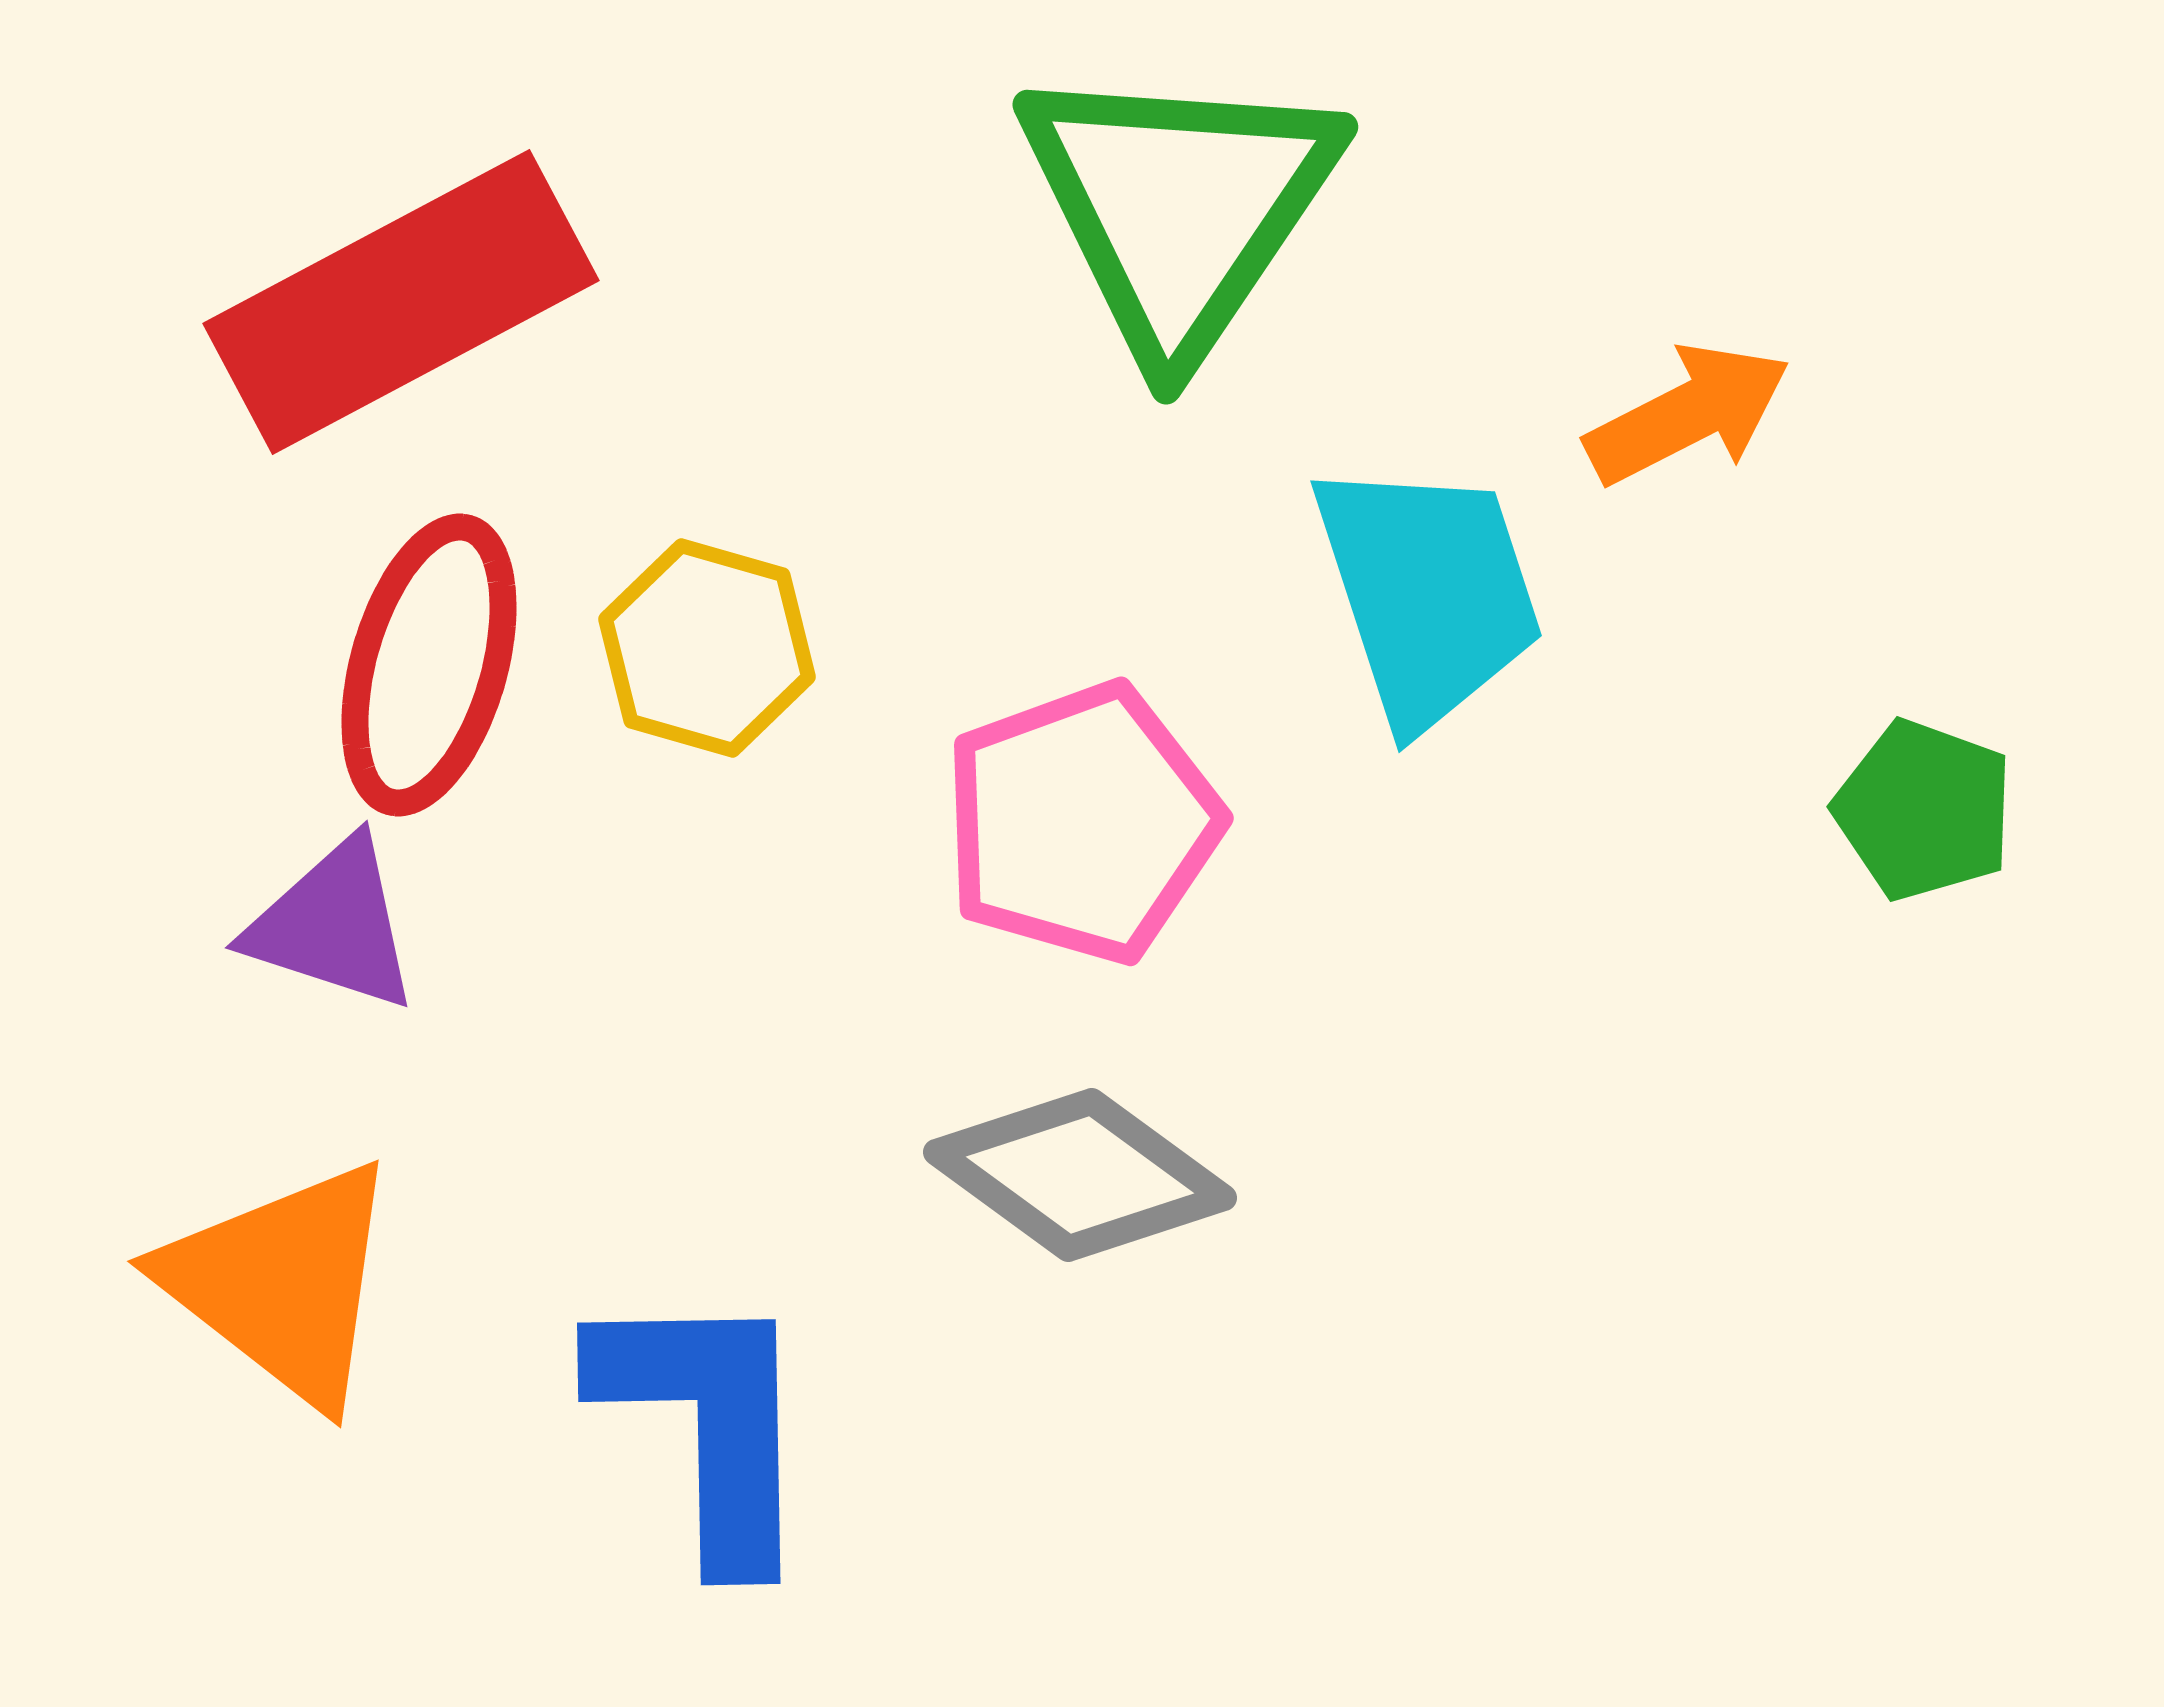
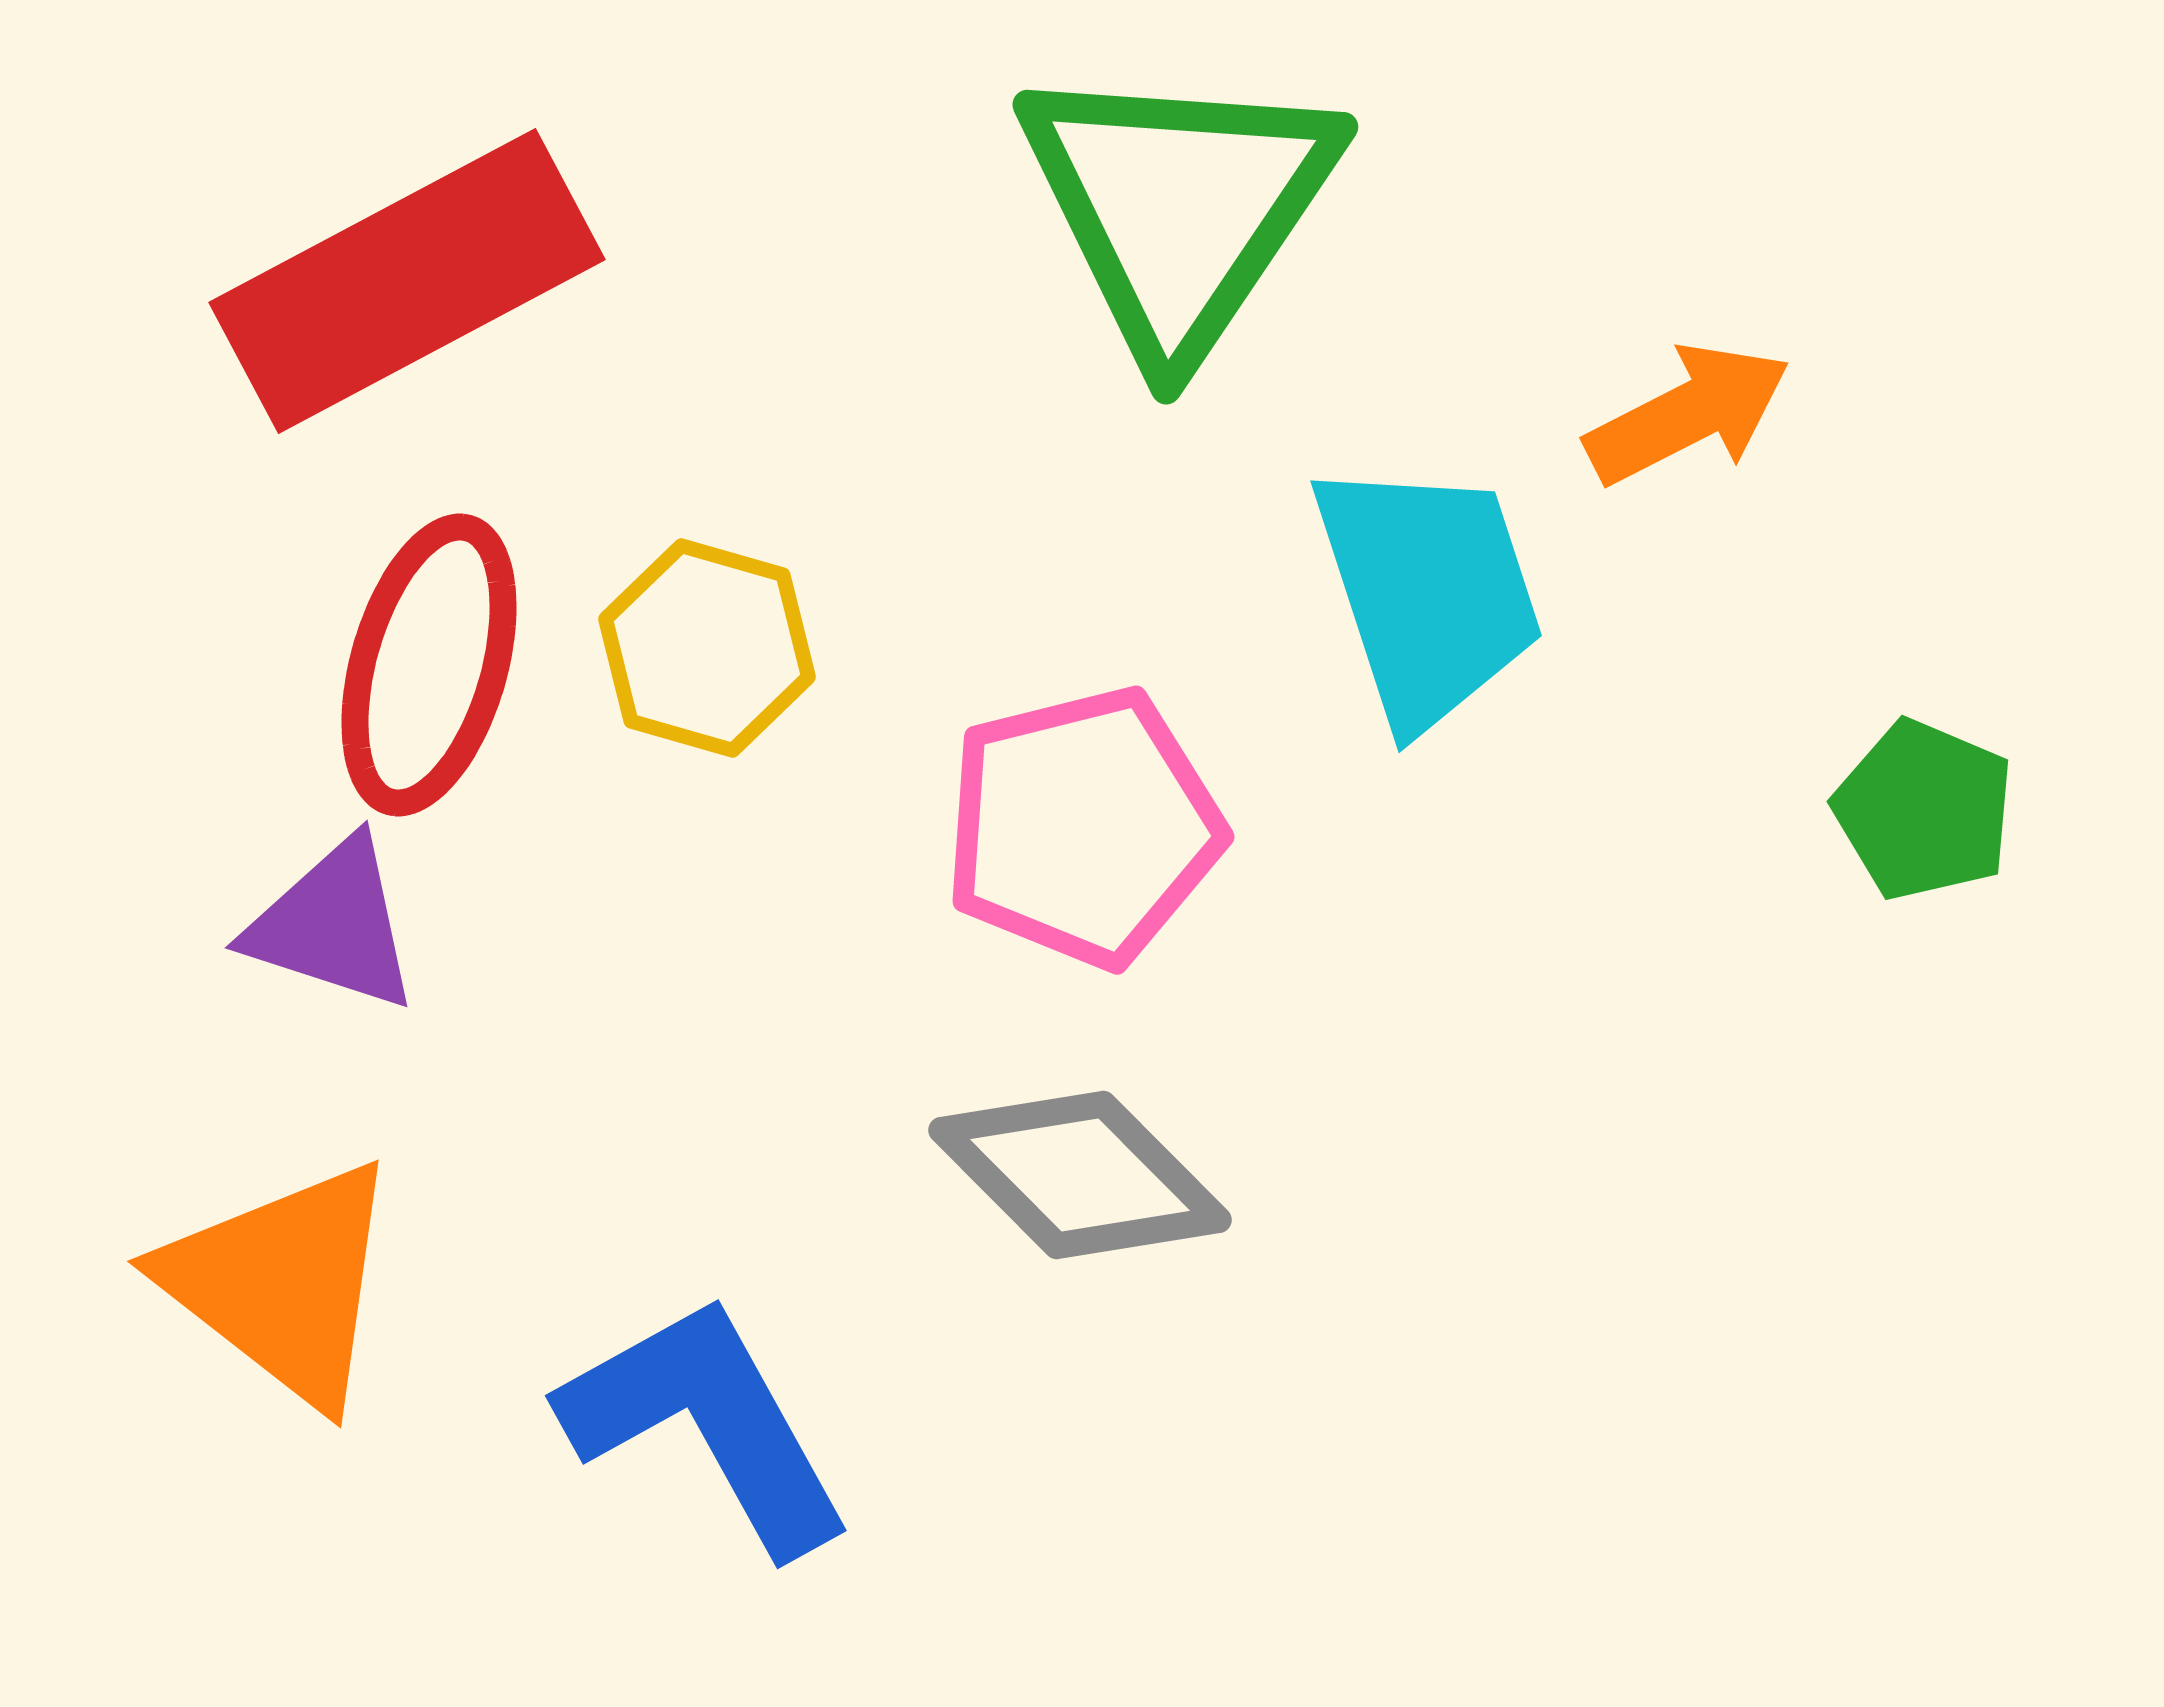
red rectangle: moved 6 px right, 21 px up
green pentagon: rotated 3 degrees clockwise
pink pentagon: moved 1 px right, 4 px down; rotated 6 degrees clockwise
gray diamond: rotated 9 degrees clockwise
blue L-shape: rotated 28 degrees counterclockwise
